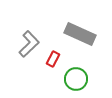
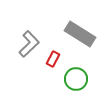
gray rectangle: rotated 8 degrees clockwise
